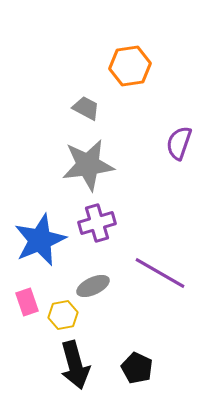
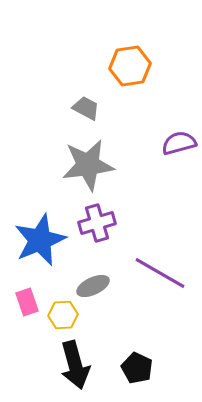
purple semicircle: rotated 56 degrees clockwise
yellow hexagon: rotated 8 degrees clockwise
